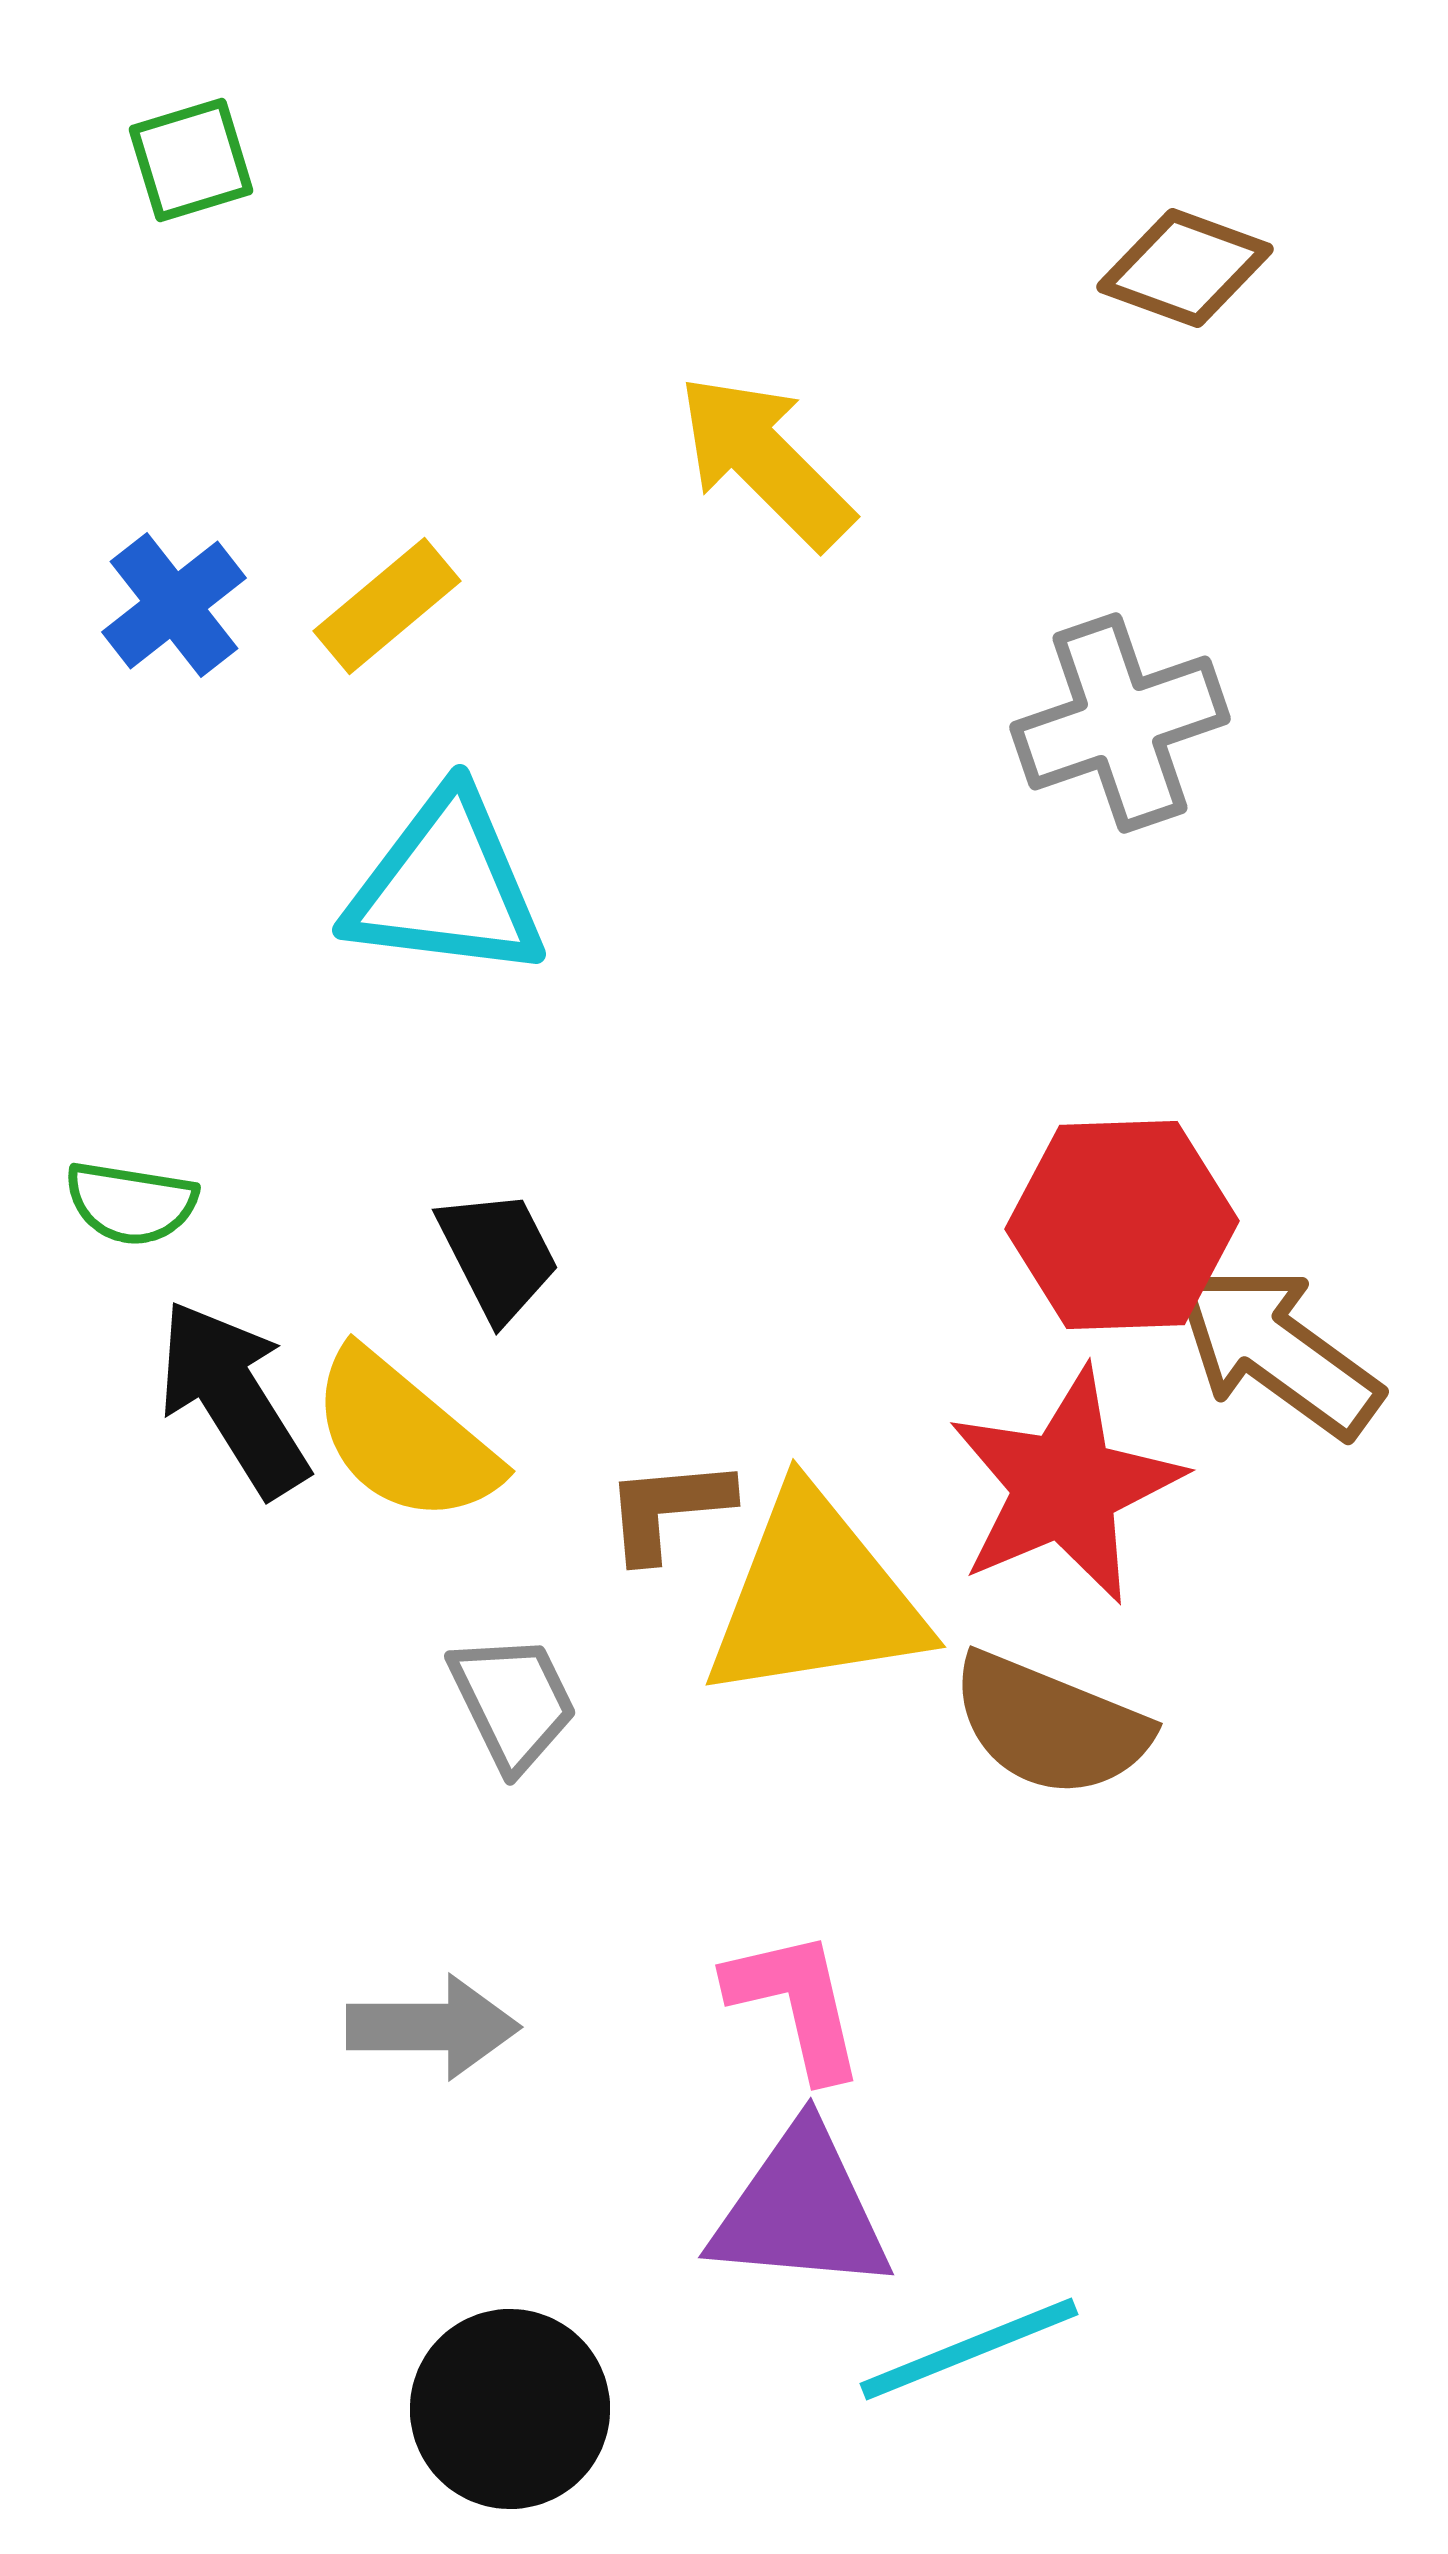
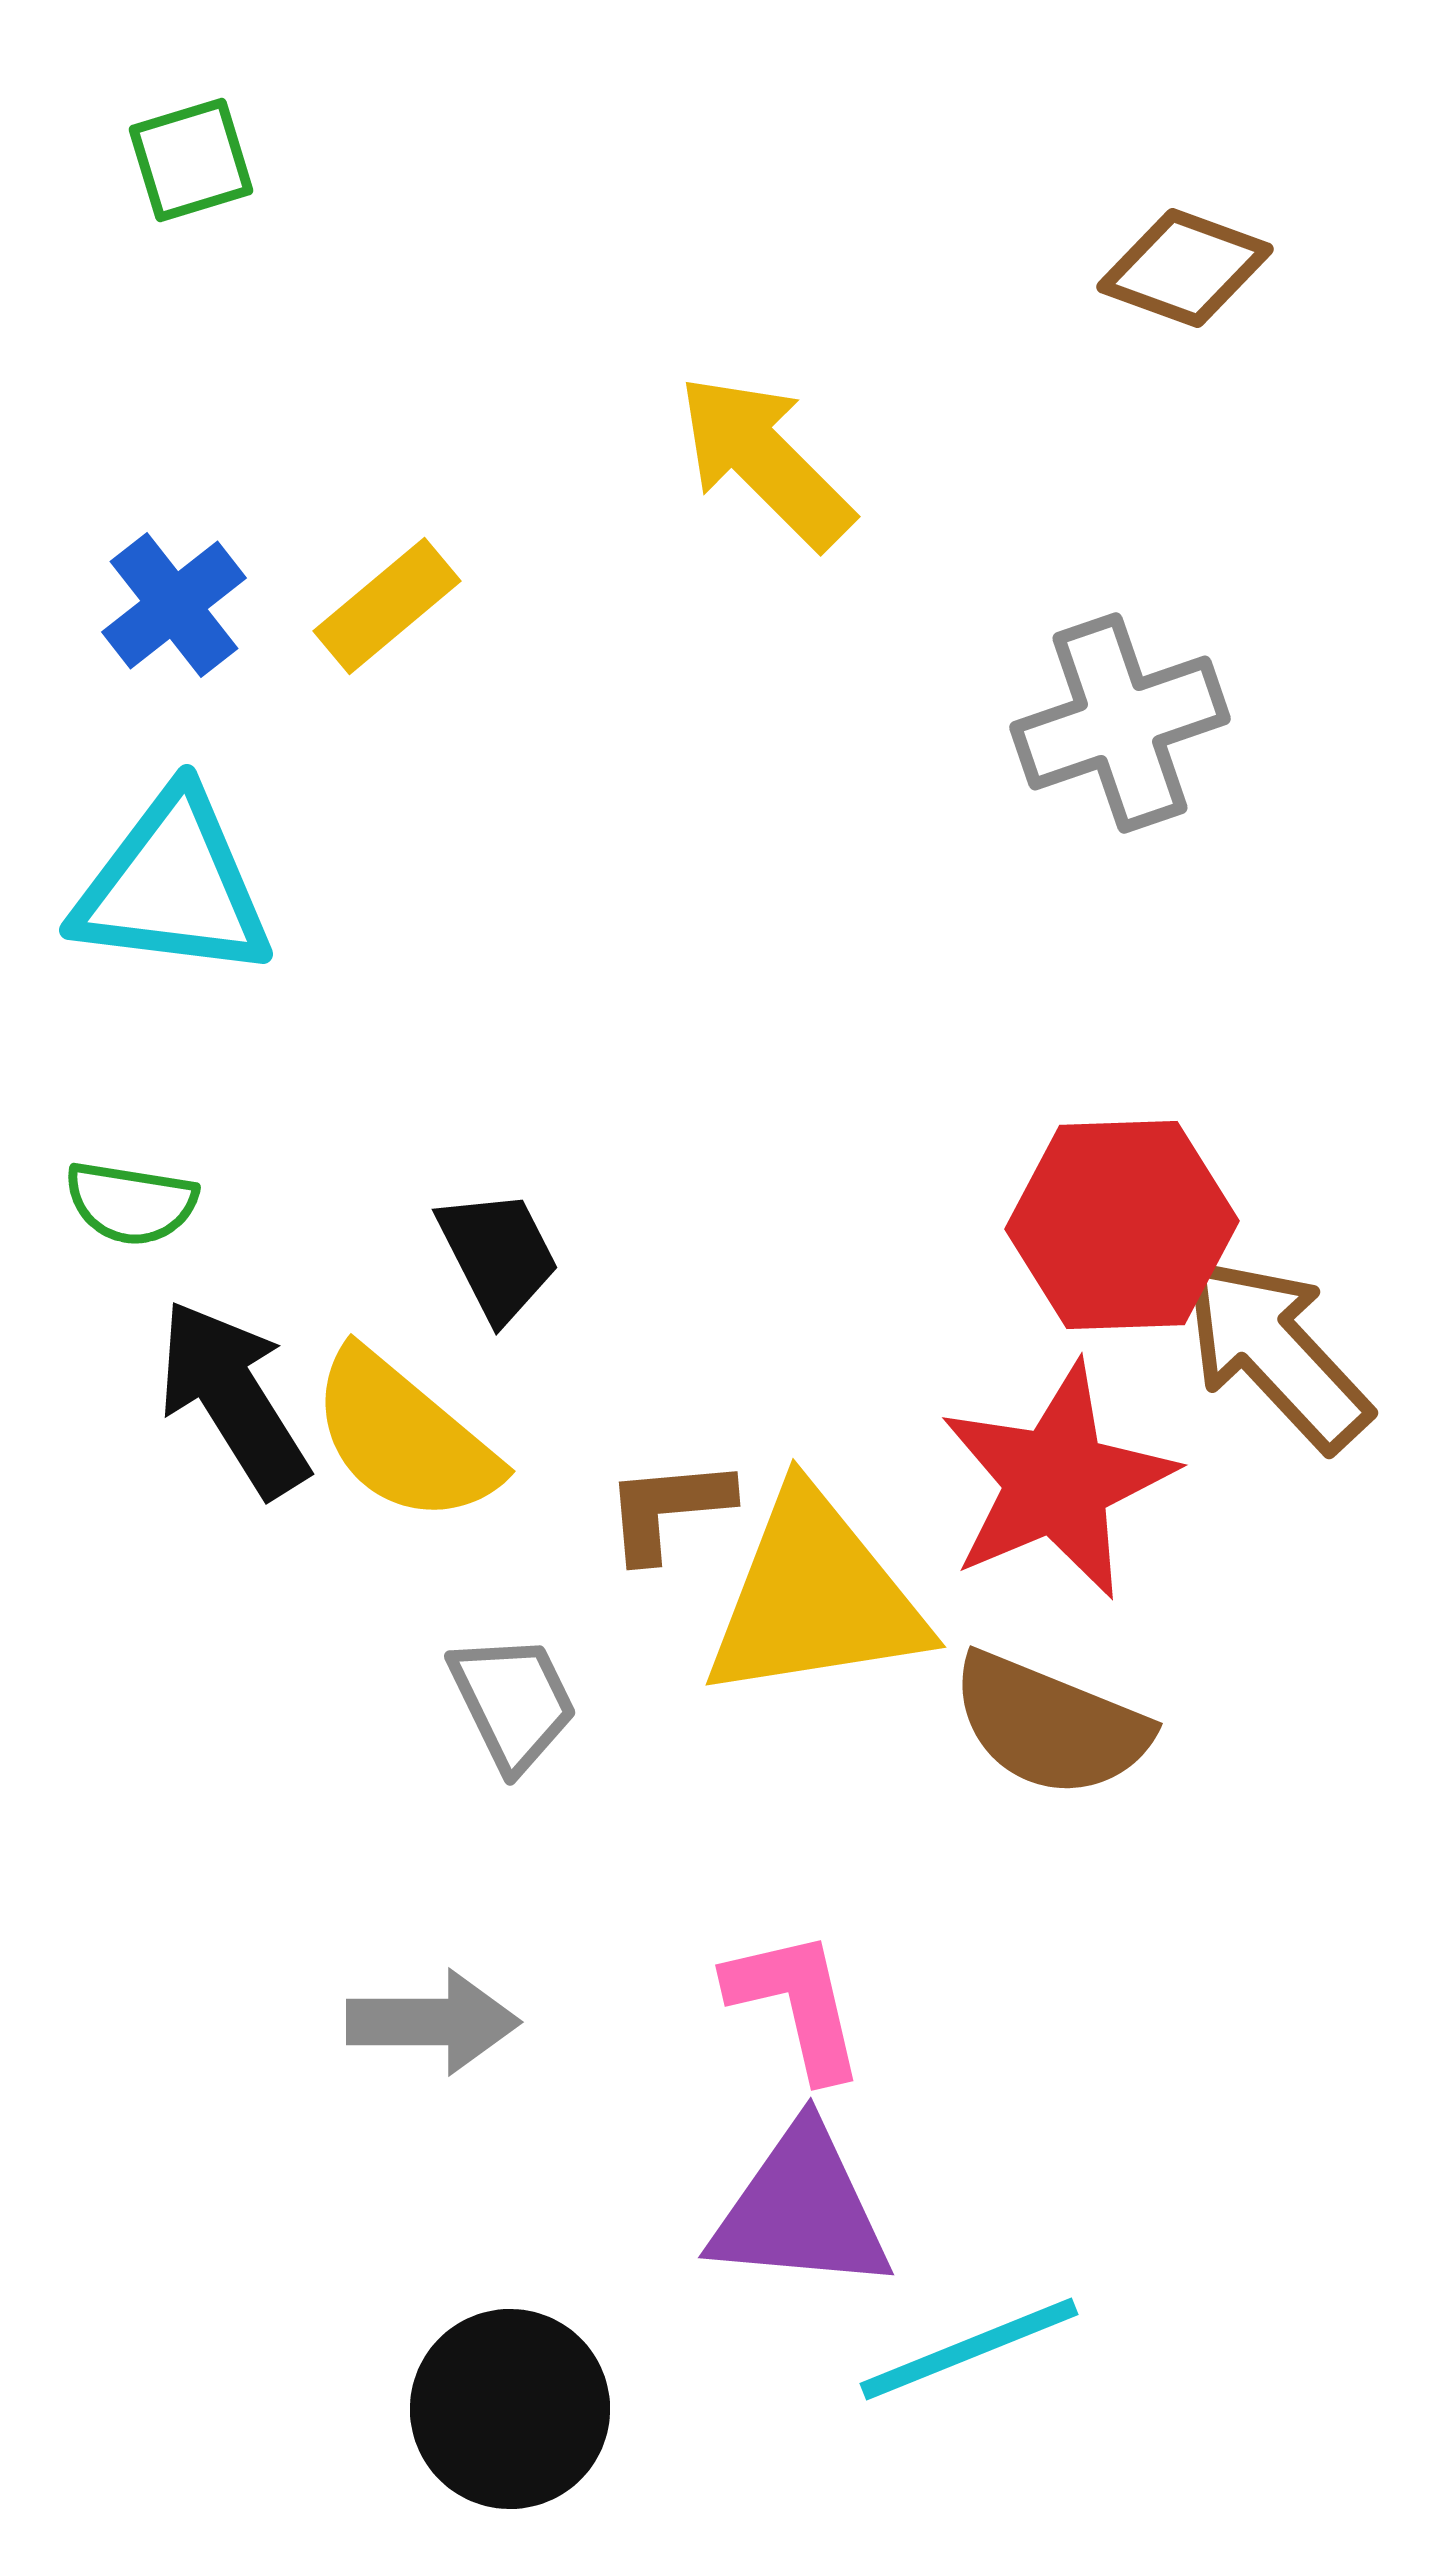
cyan triangle: moved 273 px left
brown arrow: moved 1 px left, 2 px down; rotated 11 degrees clockwise
red star: moved 8 px left, 5 px up
gray arrow: moved 5 px up
